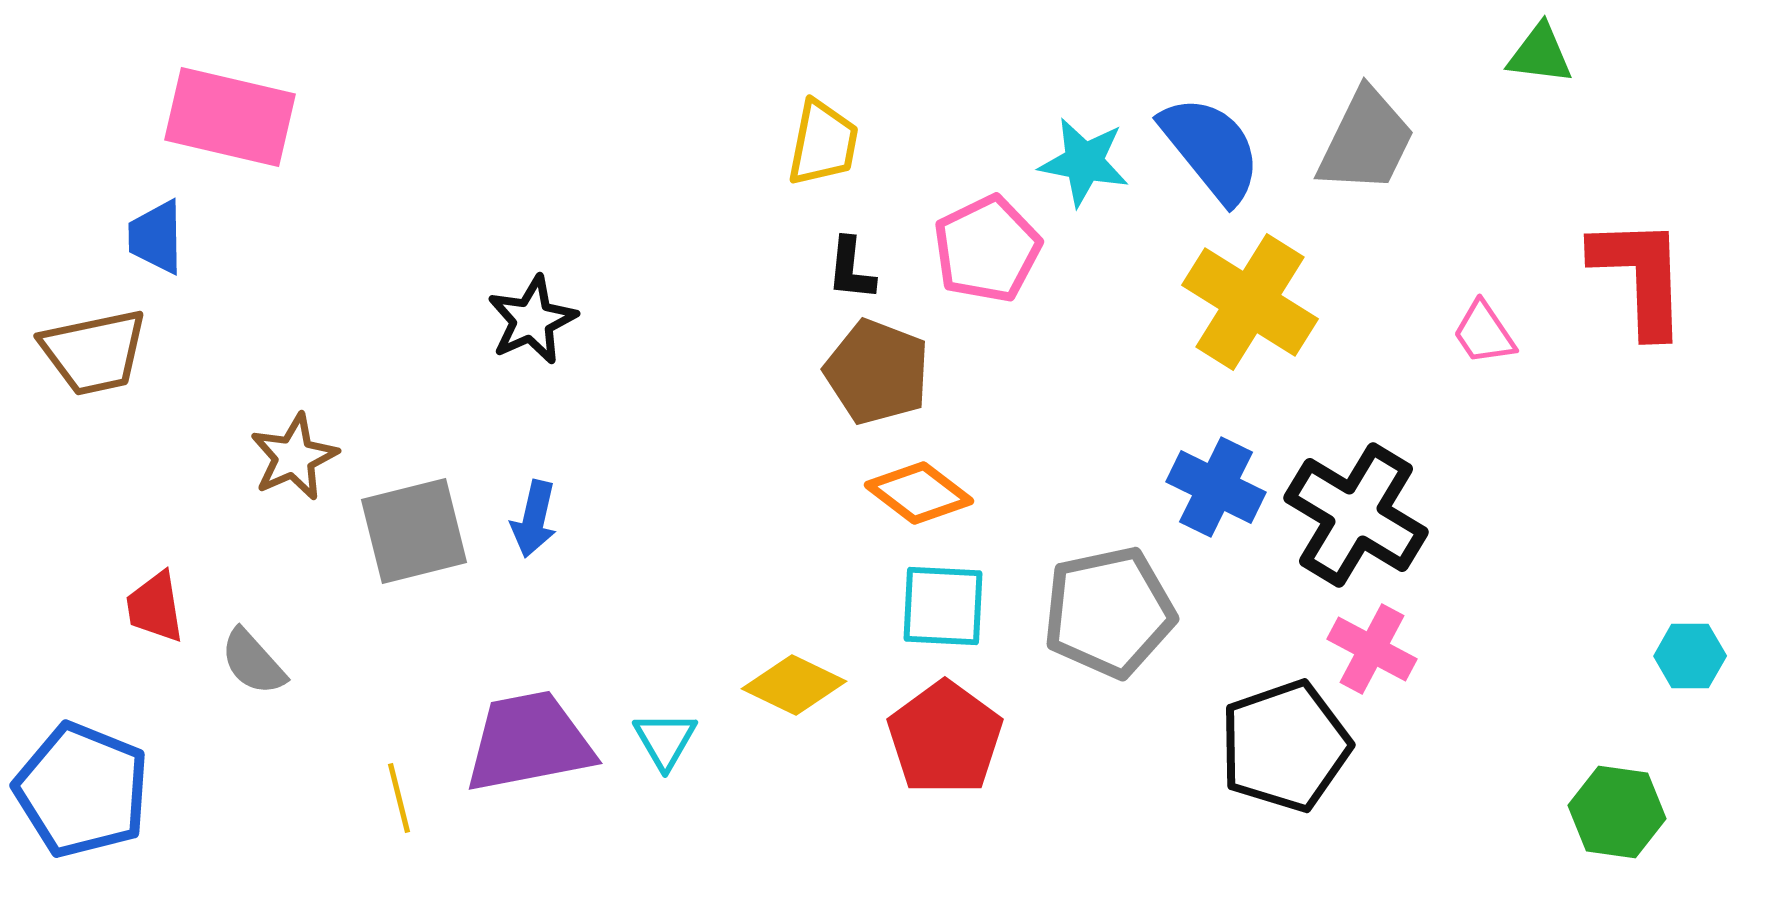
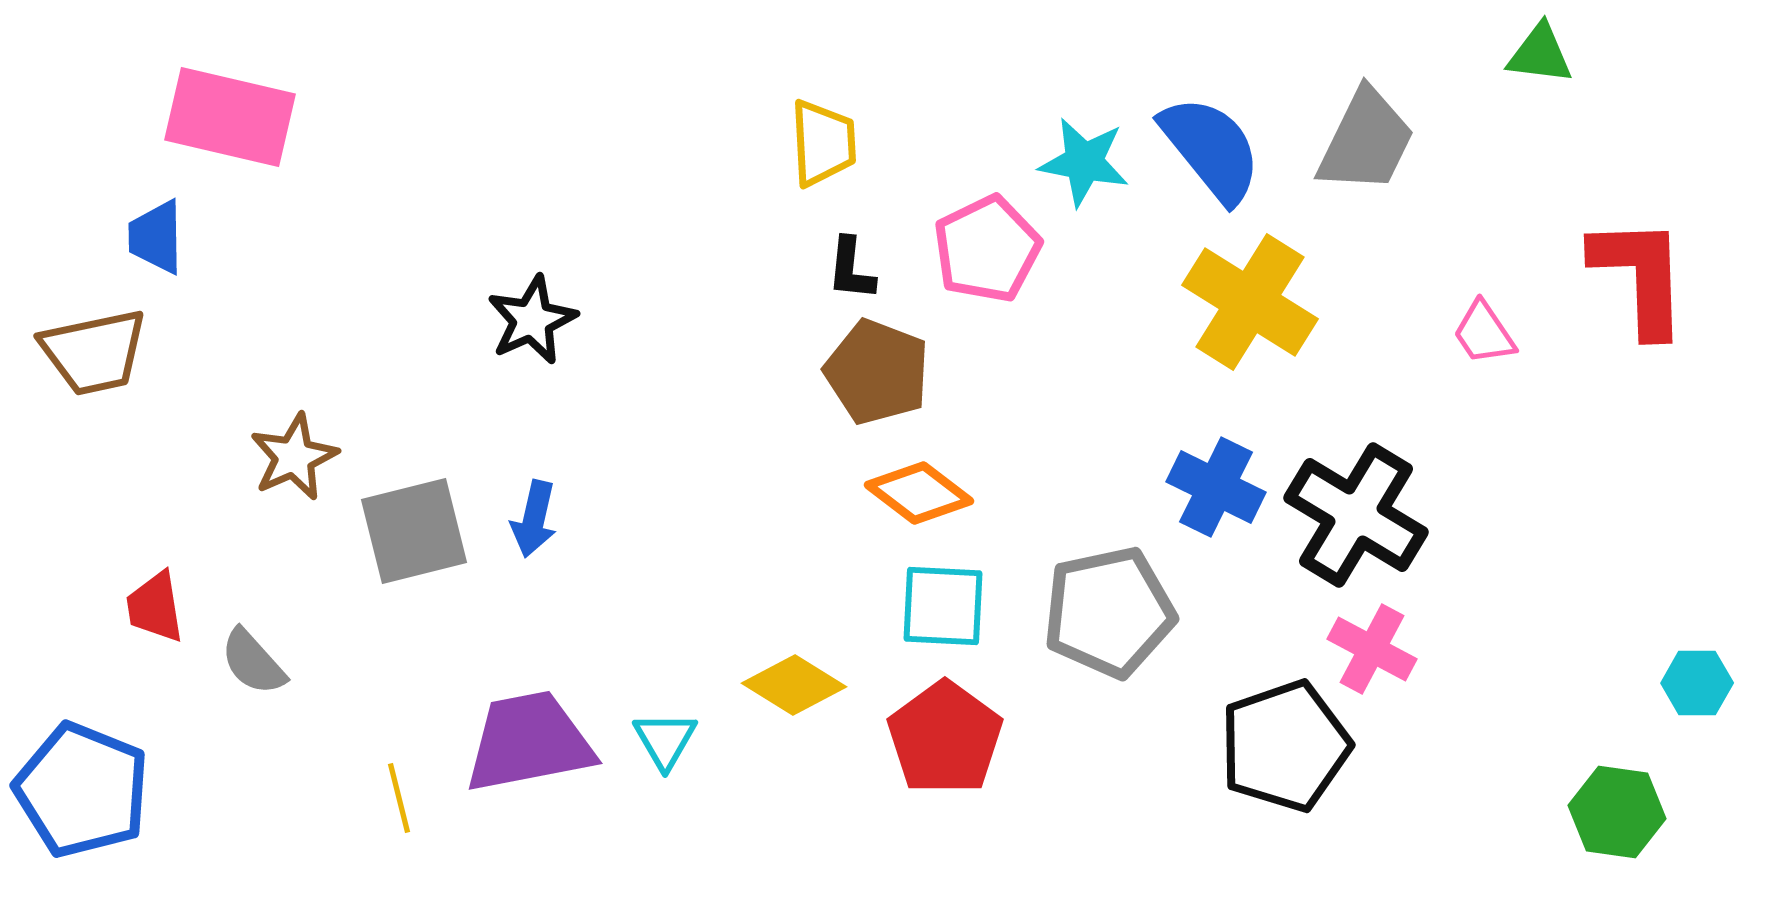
yellow trapezoid: rotated 14 degrees counterclockwise
cyan hexagon: moved 7 px right, 27 px down
yellow diamond: rotated 6 degrees clockwise
